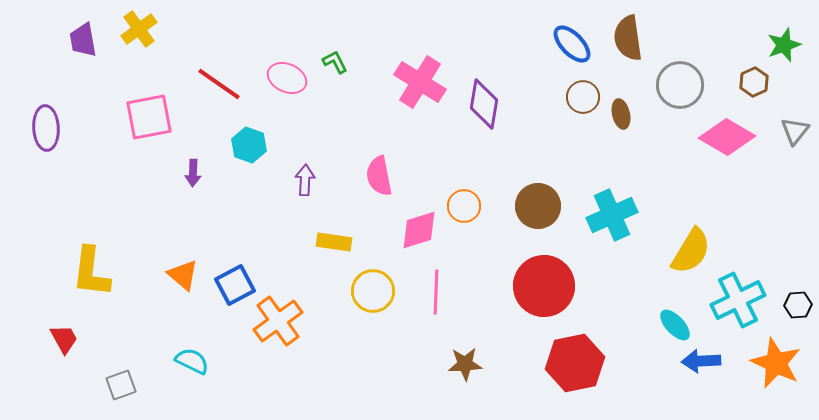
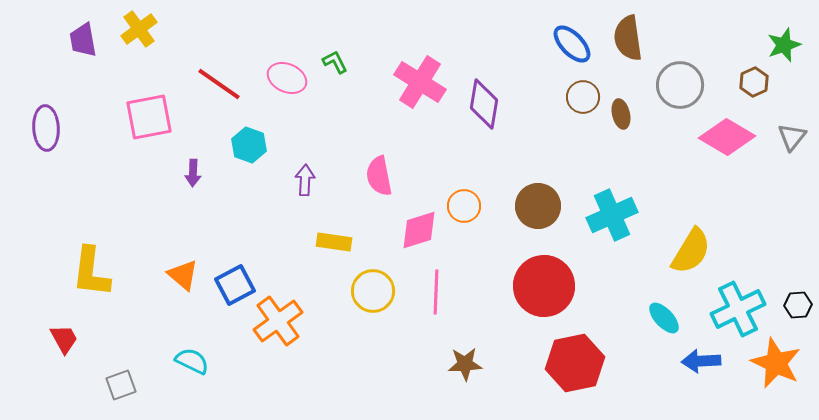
gray triangle at (795, 131): moved 3 px left, 6 px down
cyan cross at (738, 300): moved 9 px down
cyan ellipse at (675, 325): moved 11 px left, 7 px up
